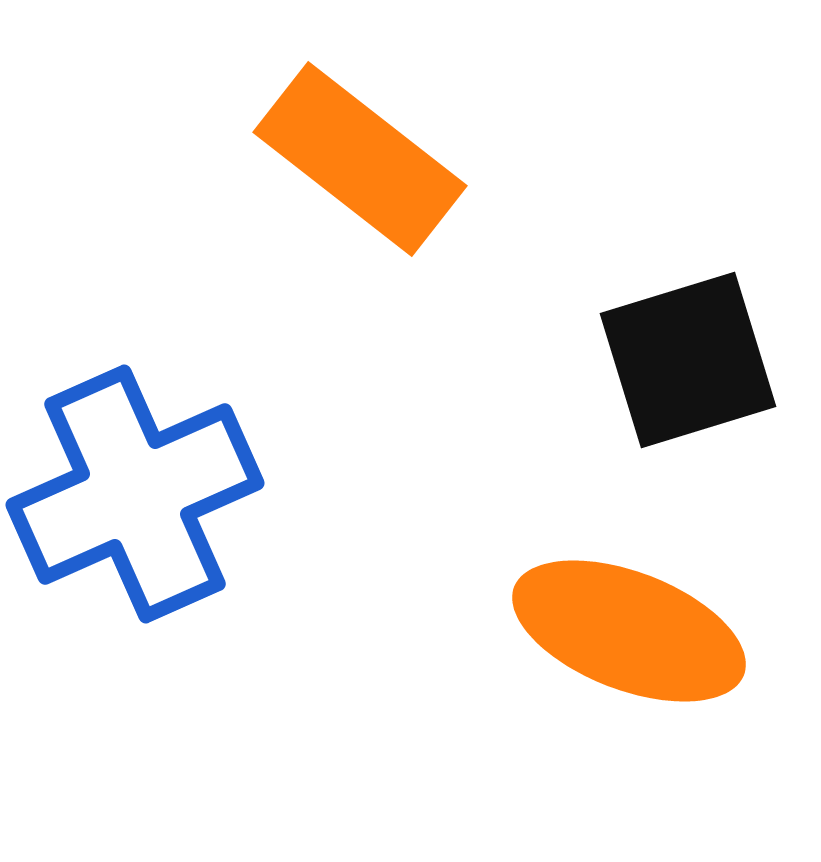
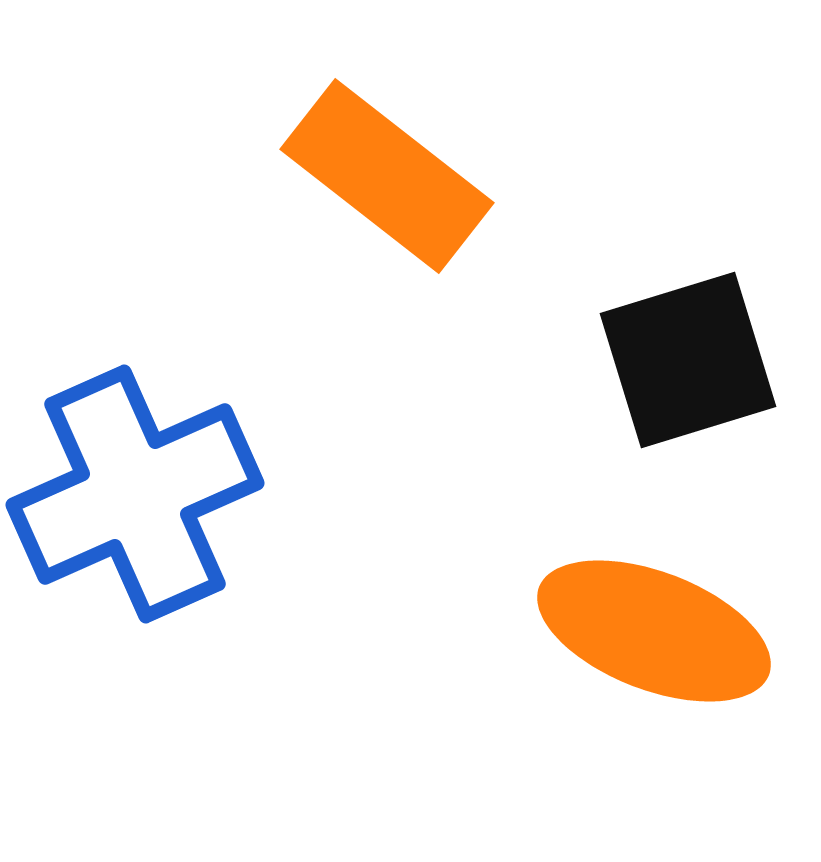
orange rectangle: moved 27 px right, 17 px down
orange ellipse: moved 25 px right
